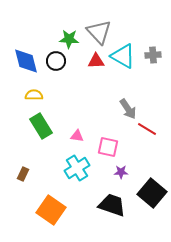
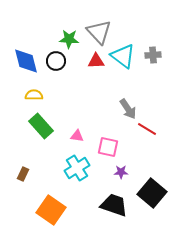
cyan triangle: rotated 8 degrees clockwise
green rectangle: rotated 10 degrees counterclockwise
black trapezoid: moved 2 px right
